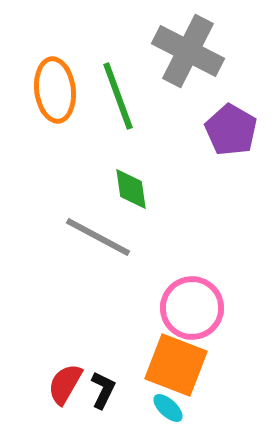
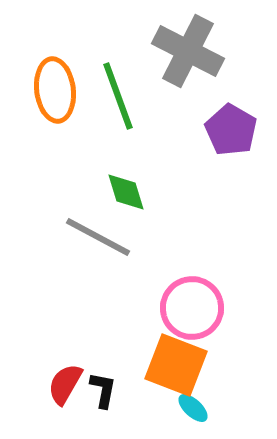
green diamond: moved 5 px left, 3 px down; rotated 9 degrees counterclockwise
black L-shape: rotated 15 degrees counterclockwise
cyan ellipse: moved 25 px right
